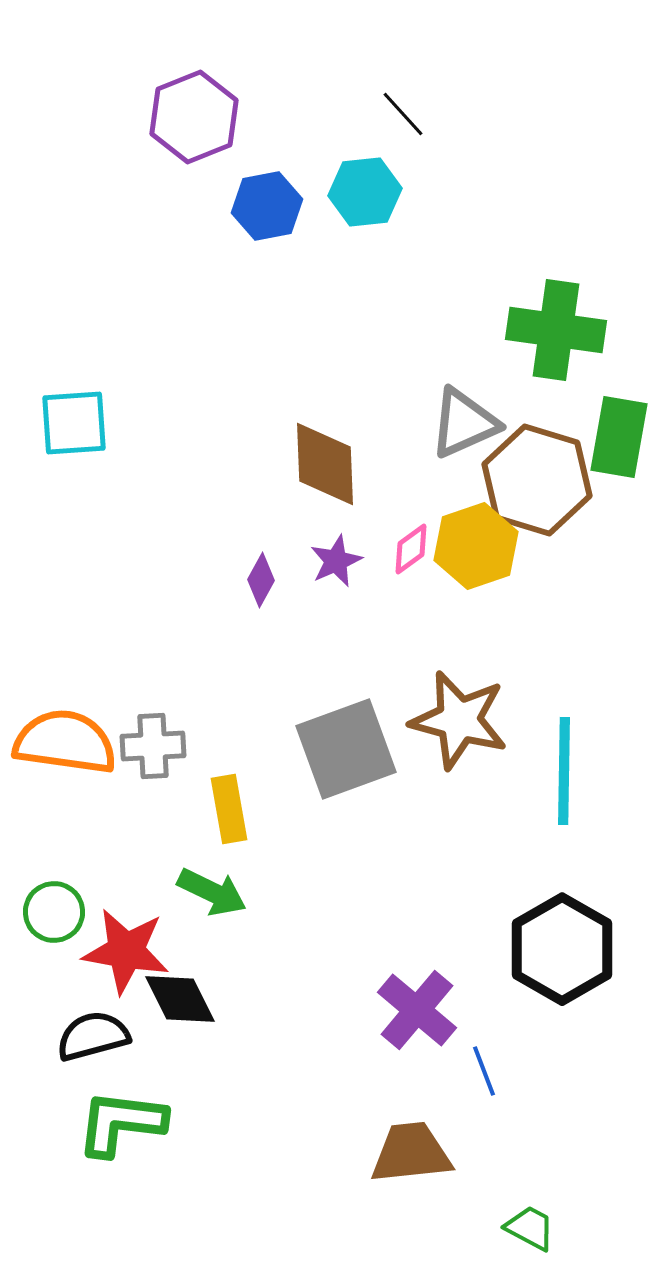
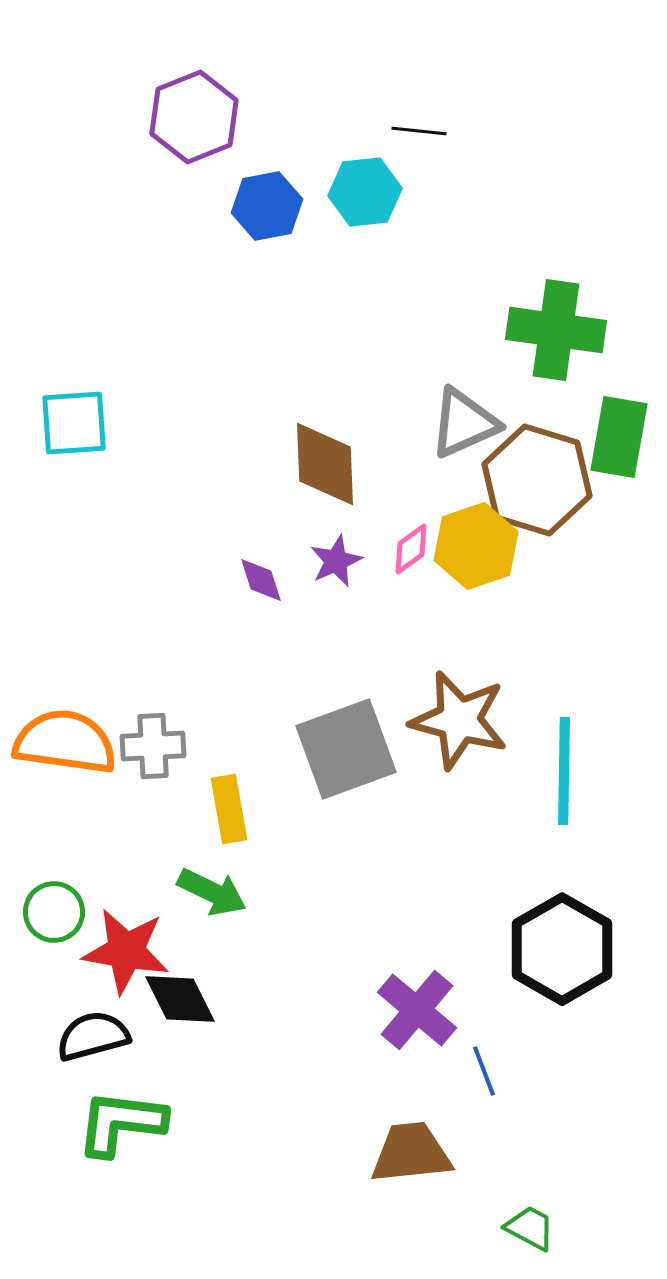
black line: moved 16 px right, 17 px down; rotated 42 degrees counterclockwise
purple diamond: rotated 46 degrees counterclockwise
